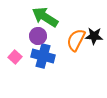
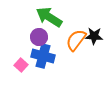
green arrow: moved 4 px right
purple circle: moved 1 px right, 1 px down
orange semicircle: rotated 10 degrees clockwise
pink square: moved 6 px right, 8 px down
